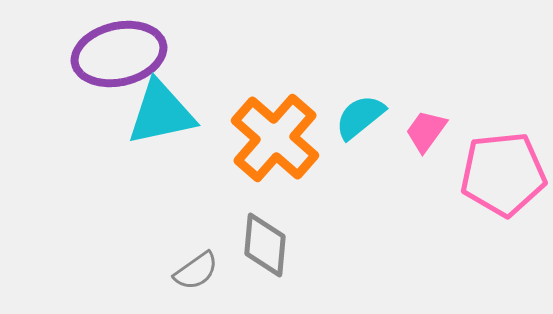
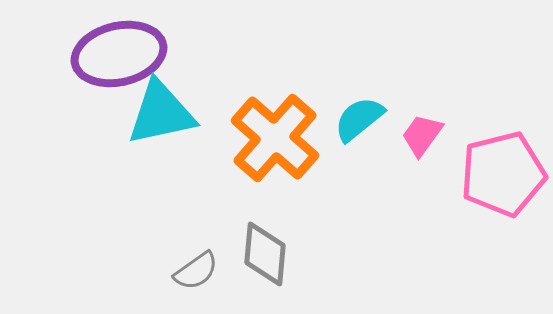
cyan semicircle: moved 1 px left, 2 px down
pink trapezoid: moved 4 px left, 4 px down
pink pentagon: rotated 8 degrees counterclockwise
gray diamond: moved 9 px down
